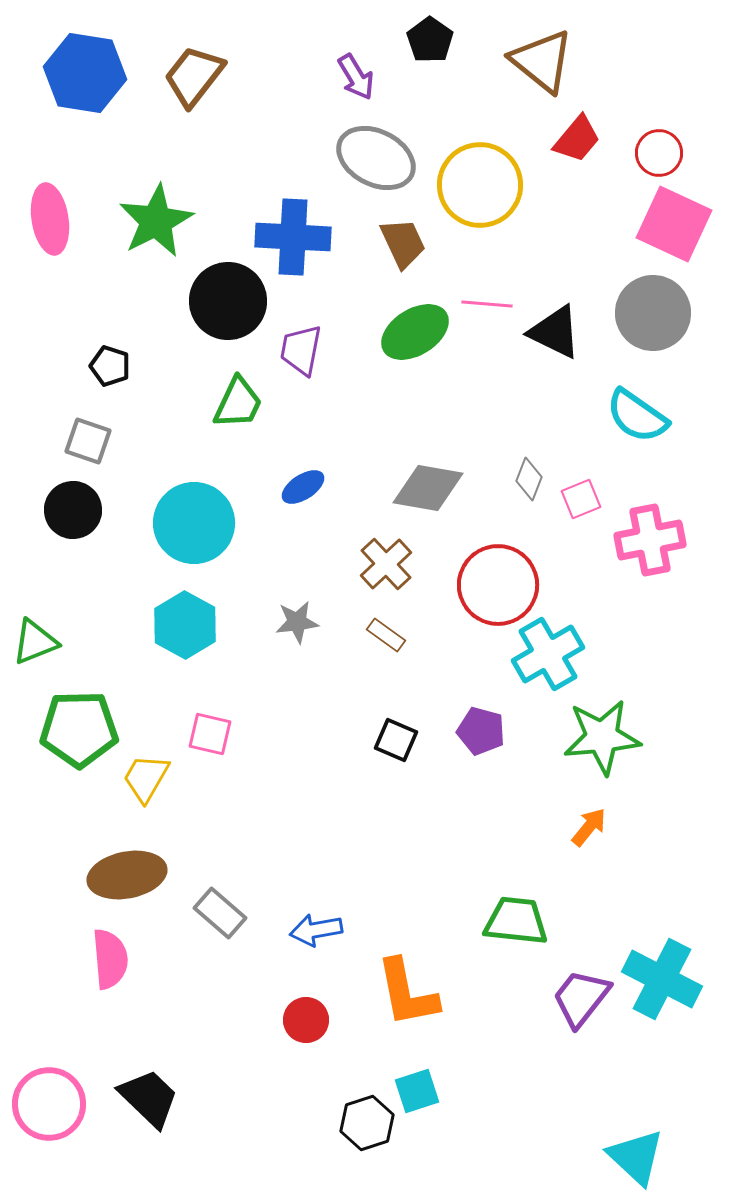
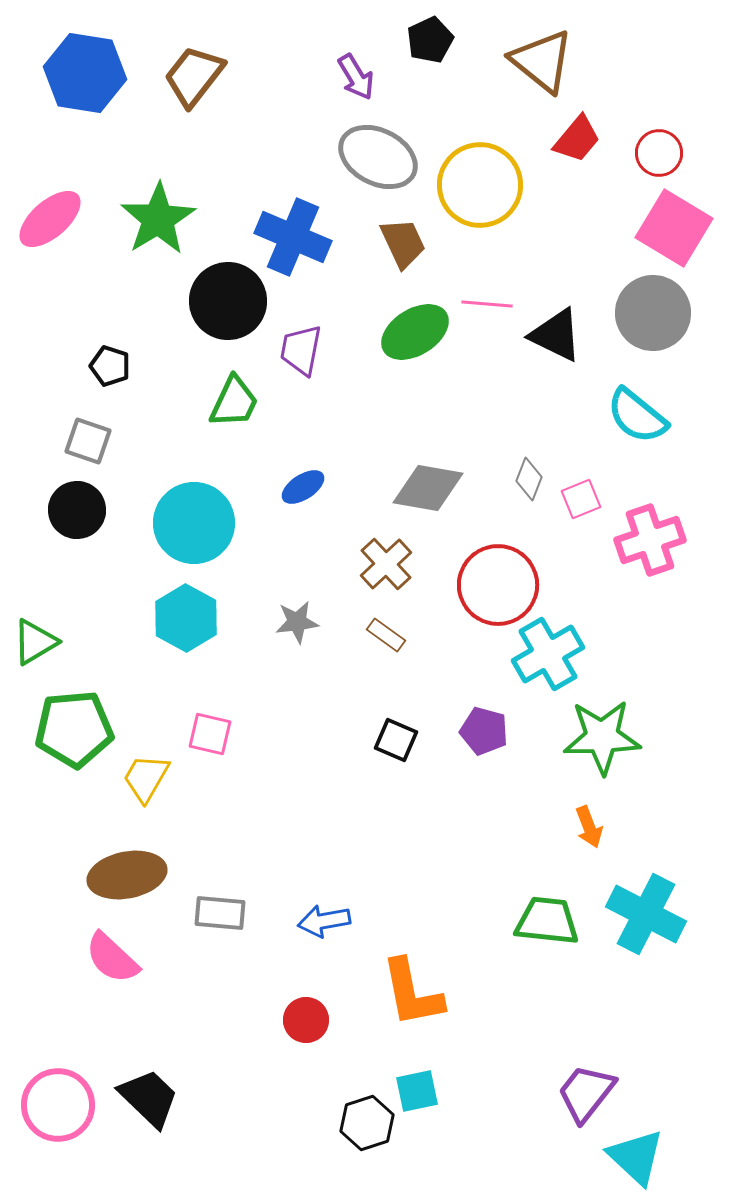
black pentagon at (430, 40): rotated 12 degrees clockwise
gray ellipse at (376, 158): moved 2 px right, 1 px up
pink ellipse at (50, 219): rotated 58 degrees clockwise
green star at (156, 221): moved 2 px right, 2 px up; rotated 4 degrees counterclockwise
pink square at (674, 224): moved 4 px down; rotated 6 degrees clockwise
blue cross at (293, 237): rotated 20 degrees clockwise
black triangle at (555, 332): moved 1 px right, 3 px down
green trapezoid at (238, 403): moved 4 px left, 1 px up
cyan semicircle at (637, 416): rotated 4 degrees clockwise
black circle at (73, 510): moved 4 px right
pink cross at (650, 540): rotated 8 degrees counterclockwise
cyan hexagon at (185, 625): moved 1 px right, 7 px up
green triangle at (35, 642): rotated 9 degrees counterclockwise
green pentagon at (79, 729): moved 5 px left; rotated 4 degrees counterclockwise
purple pentagon at (481, 731): moved 3 px right
green star at (602, 737): rotated 4 degrees clockwise
orange arrow at (589, 827): rotated 120 degrees clockwise
gray rectangle at (220, 913): rotated 36 degrees counterclockwise
green trapezoid at (516, 921): moved 31 px right
blue arrow at (316, 930): moved 8 px right, 9 px up
pink semicircle at (110, 959): moved 2 px right, 1 px up; rotated 138 degrees clockwise
cyan cross at (662, 979): moved 16 px left, 65 px up
orange L-shape at (407, 993): moved 5 px right
purple trapezoid at (581, 998): moved 5 px right, 95 px down
cyan square at (417, 1091): rotated 6 degrees clockwise
pink circle at (49, 1104): moved 9 px right, 1 px down
